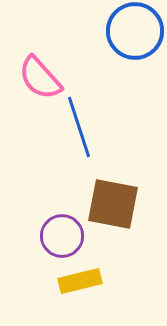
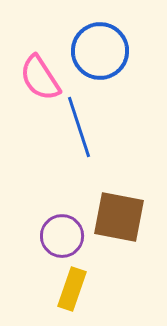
blue circle: moved 35 px left, 20 px down
pink semicircle: rotated 9 degrees clockwise
brown square: moved 6 px right, 13 px down
yellow rectangle: moved 8 px left, 8 px down; rotated 57 degrees counterclockwise
